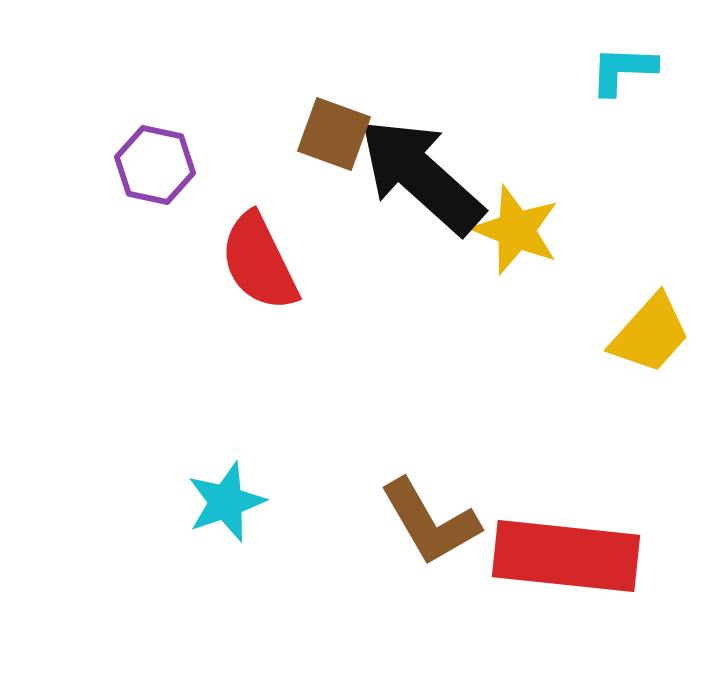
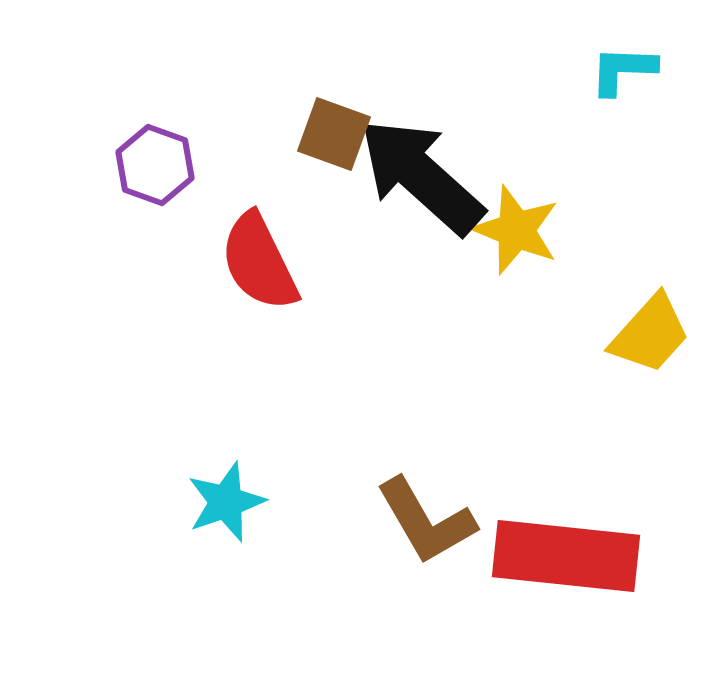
purple hexagon: rotated 8 degrees clockwise
brown L-shape: moved 4 px left, 1 px up
